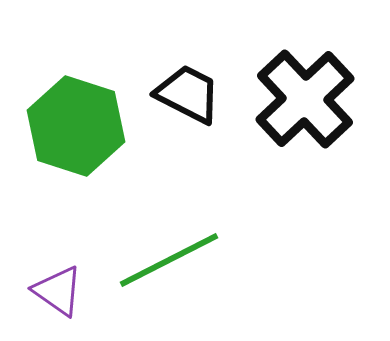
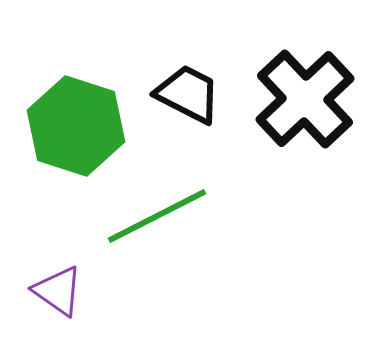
green line: moved 12 px left, 44 px up
